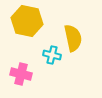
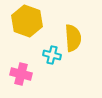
yellow hexagon: rotated 8 degrees clockwise
yellow semicircle: rotated 8 degrees clockwise
